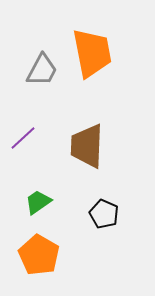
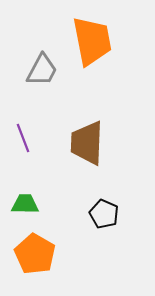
orange trapezoid: moved 12 px up
purple line: rotated 68 degrees counterclockwise
brown trapezoid: moved 3 px up
green trapezoid: moved 13 px left, 2 px down; rotated 36 degrees clockwise
orange pentagon: moved 4 px left, 1 px up
